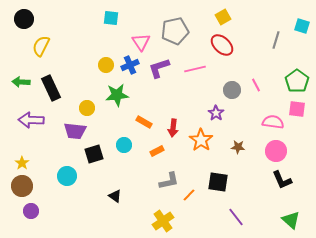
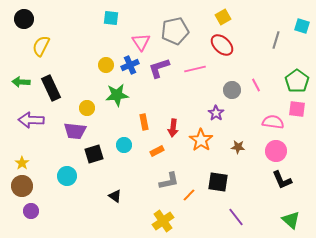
orange rectangle at (144, 122): rotated 49 degrees clockwise
